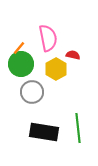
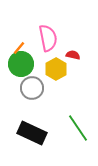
gray circle: moved 4 px up
green line: rotated 28 degrees counterclockwise
black rectangle: moved 12 px left, 1 px down; rotated 16 degrees clockwise
